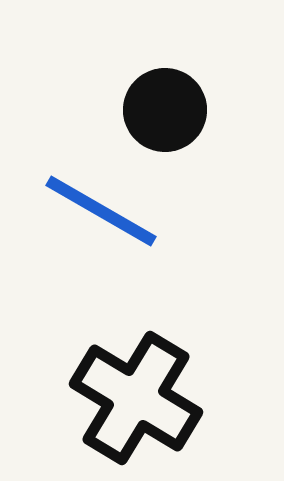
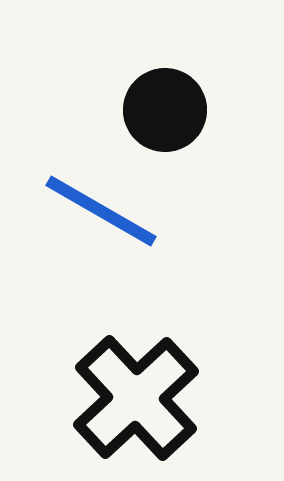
black cross: rotated 16 degrees clockwise
